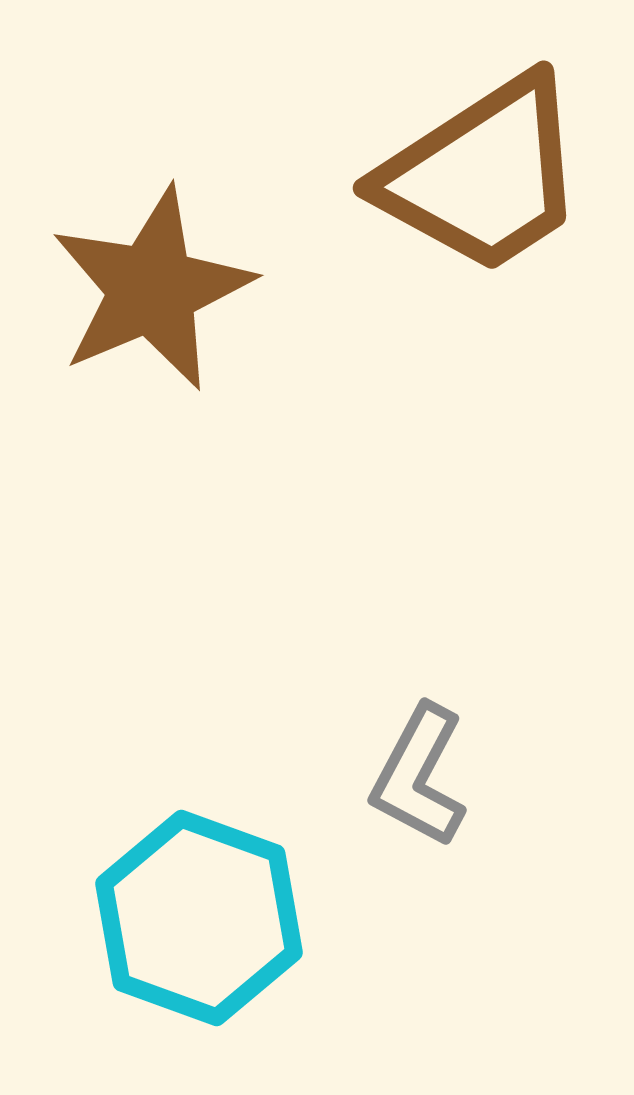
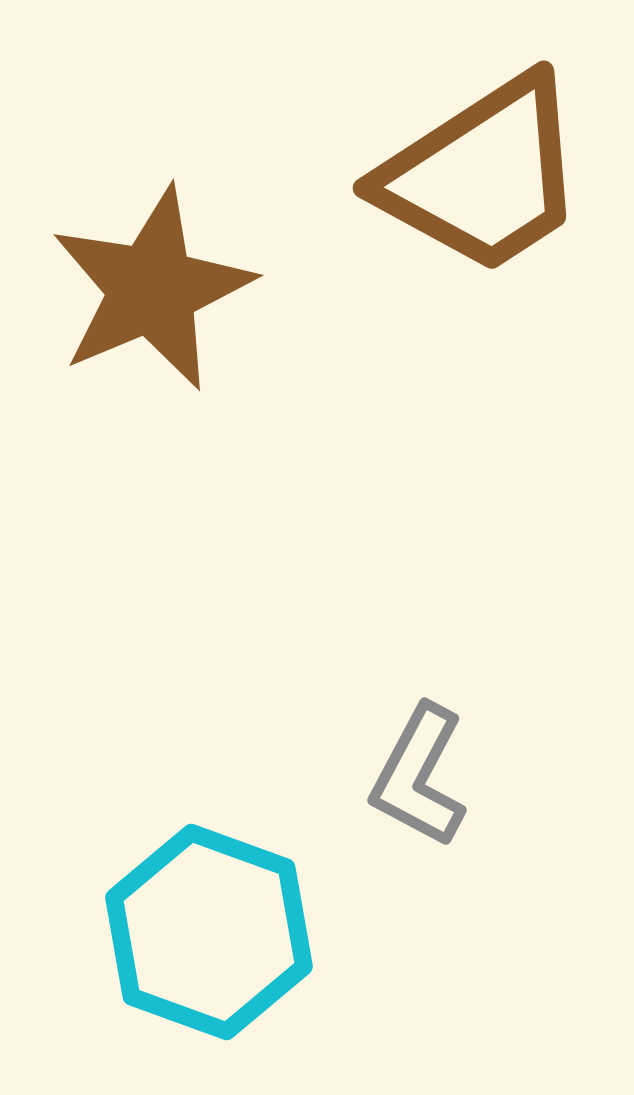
cyan hexagon: moved 10 px right, 14 px down
